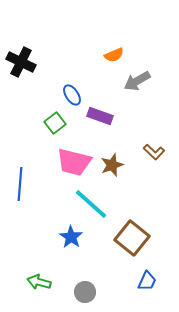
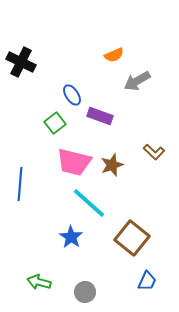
cyan line: moved 2 px left, 1 px up
